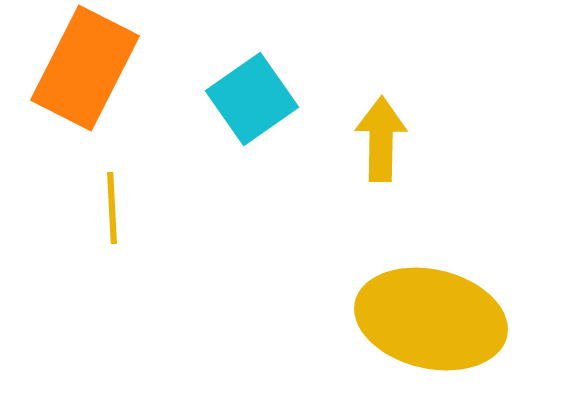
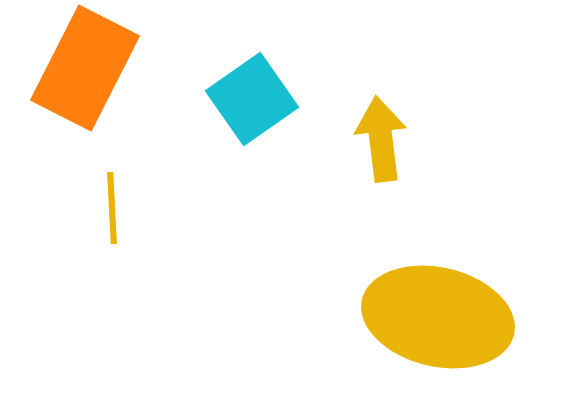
yellow arrow: rotated 8 degrees counterclockwise
yellow ellipse: moved 7 px right, 2 px up
